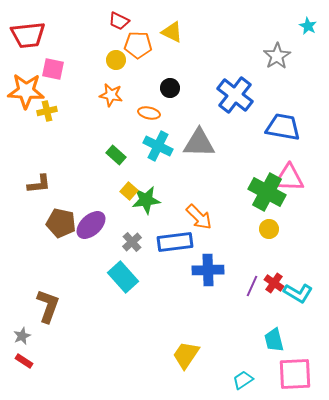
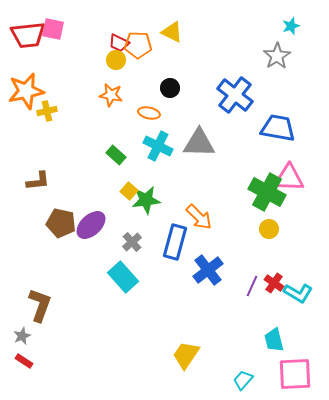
red trapezoid at (119, 21): moved 22 px down
cyan star at (308, 26): moved 17 px left; rotated 24 degrees clockwise
pink square at (53, 69): moved 40 px up
orange star at (26, 91): rotated 15 degrees counterclockwise
blue trapezoid at (283, 127): moved 5 px left, 1 px down
brown L-shape at (39, 184): moved 1 px left, 3 px up
blue rectangle at (175, 242): rotated 68 degrees counterclockwise
blue cross at (208, 270): rotated 36 degrees counterclockwise
brown L-shape at (48, 306): moved 8 px left, 1 px up
cyan trapezoid at (243, 380): rotated 15 degrees counterclockwise
